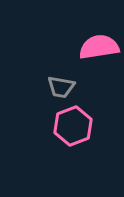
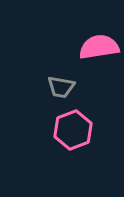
pink hexagon: moved 4 px down
